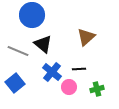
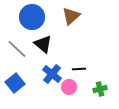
blue circle: moved 2 px down
brown triangle: moved 15 px left, 21 px up
gray line: moved 1 px left, 2 px up; rotated 20 degrees clockwise
blue cross: moved 2 px down
green cross: moved 3 px right
